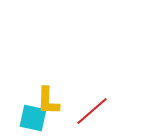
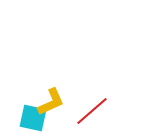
yellow L-shape: moved 3 px right, 1 px down; rotated 116 degrees counterclockwise
